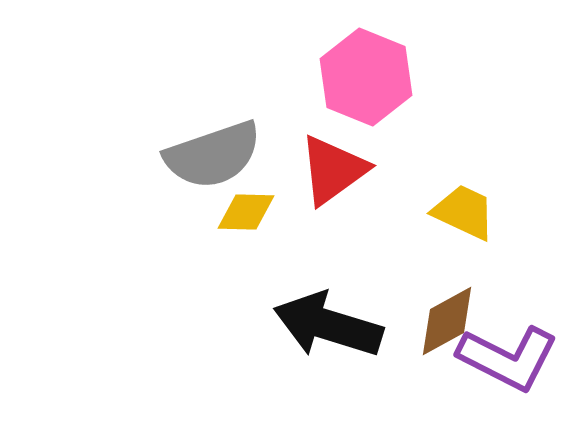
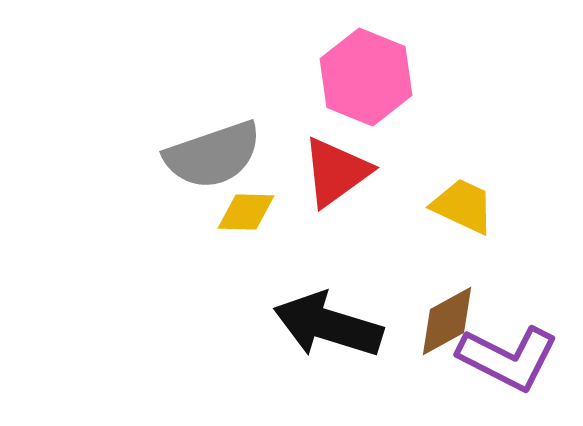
red triangle: moved 3 px right, 2 px down
yellow trapezoid: moved 1 px left, 6 px up
